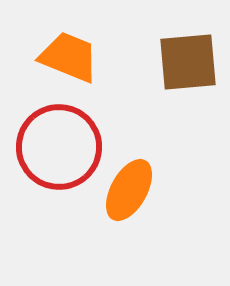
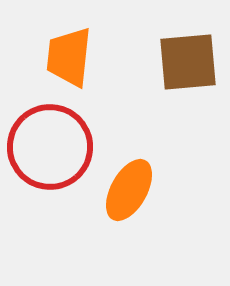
orange trapezoid: rotated 106 degrees counterclockwise
red circle: moved 9 px left
